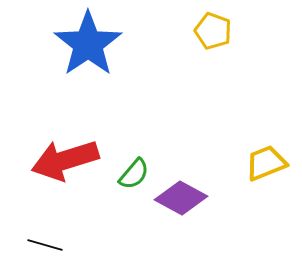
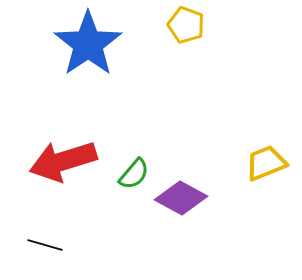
yellow pentagon: moved 27 px left, 6 px up
red arrow: moved 2 px left, 1 px down
